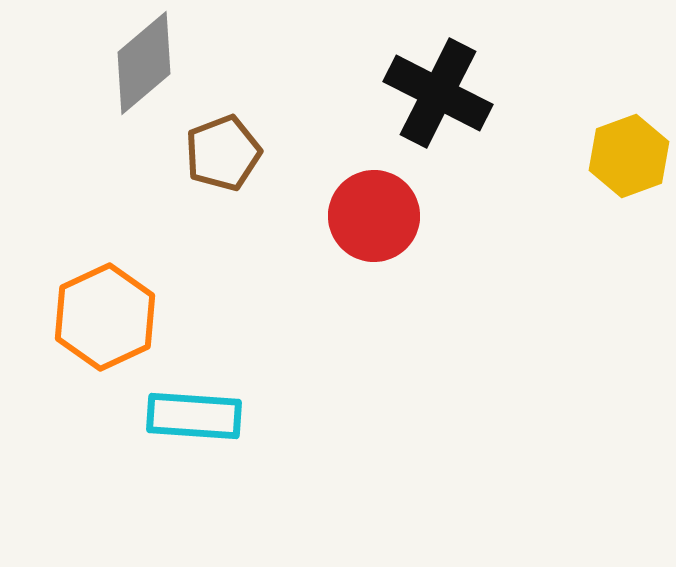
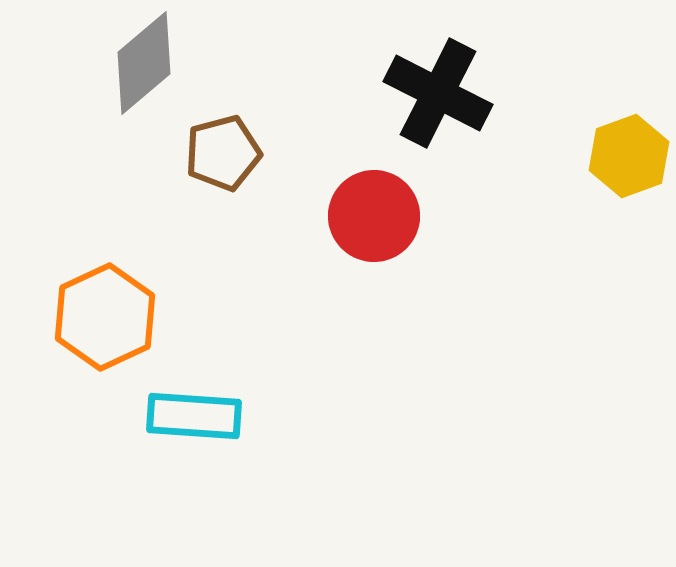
brown pentagon: rotated 6 degrees clockwise
